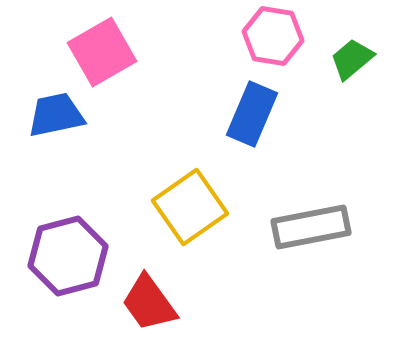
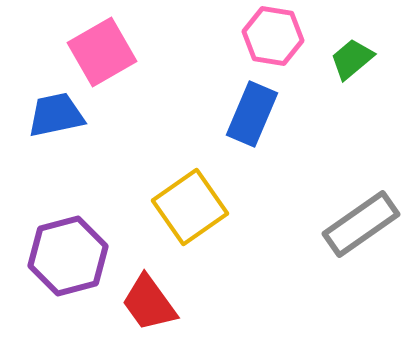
gray rectangle: moved 50 px right, 3 px up; rotated 24 degrees counterclockwise
